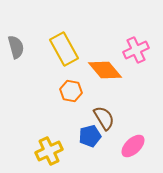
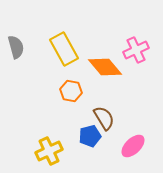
orange diamond: moved 3 px up
